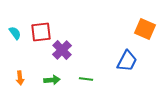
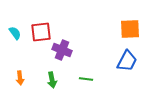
orange square: moved 15 px left; rotated 25 degrees counterclockwise
purple cross: rotated 24 degrees counterclockwise
green arrow: rotated 84 degrees clockwise
